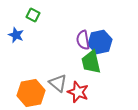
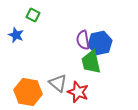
blue hexagon: moved 1 px down
orange hexagon: moved 3 px left, 1 px up; rotated 20 degrees clockwise
